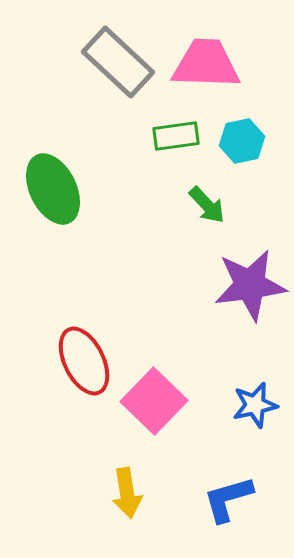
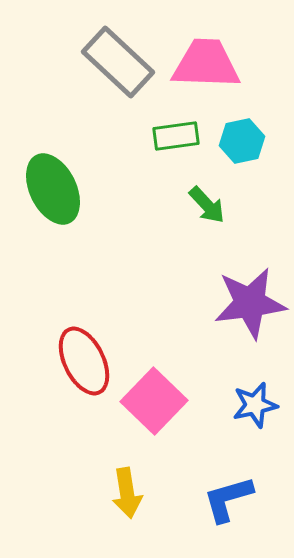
purple star: moved 18 px down
